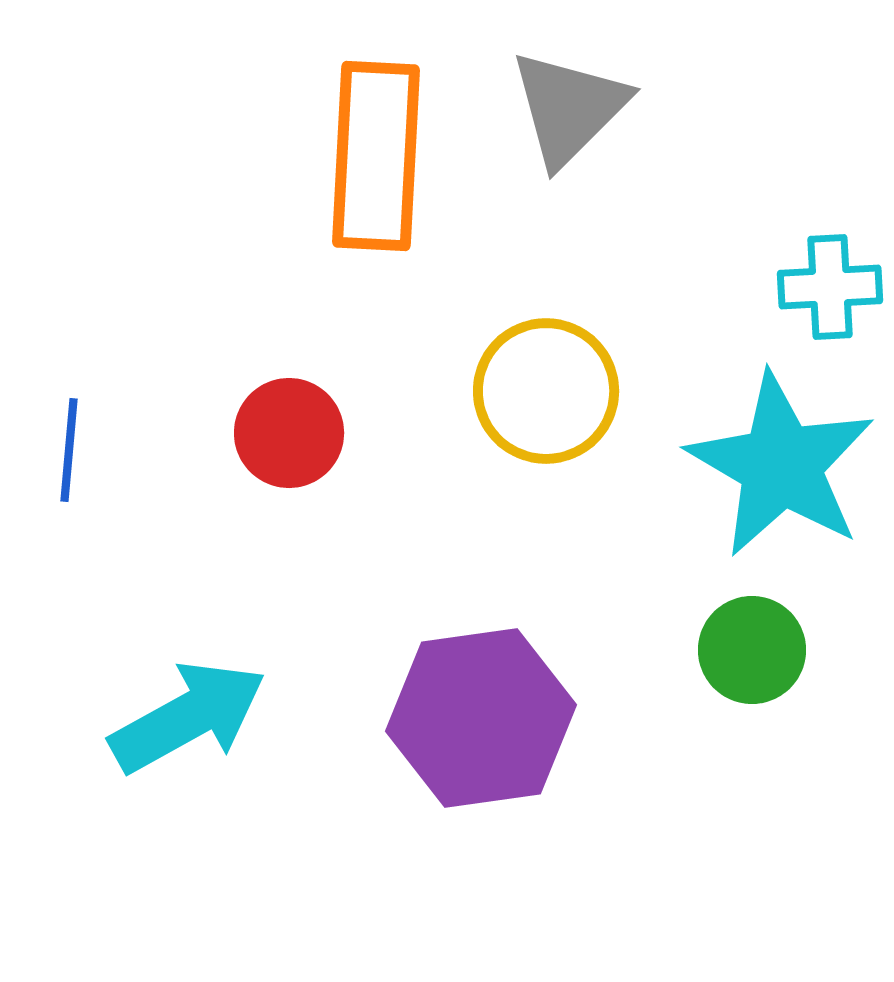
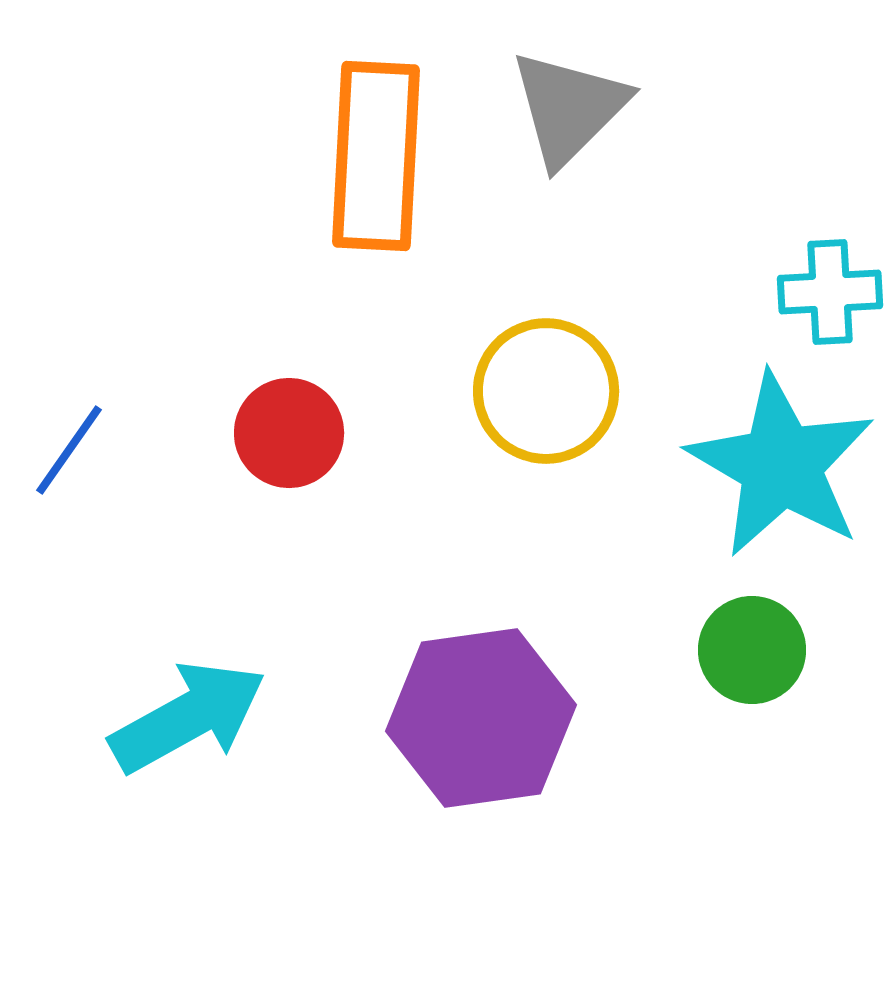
cyan cross: moved 5 px down
blue line: rotated 30 degrees clockwise
